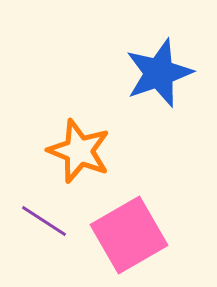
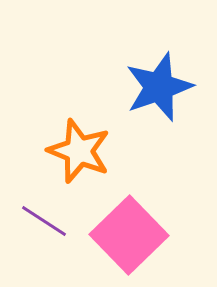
blue star: moved 14 px down
pink square: rotated 14 degrees counterclockwise
